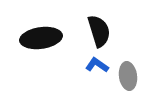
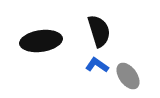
black ellipse: moved 3 px down
gray ellipse: rotated 28 degrees counterclockwise
